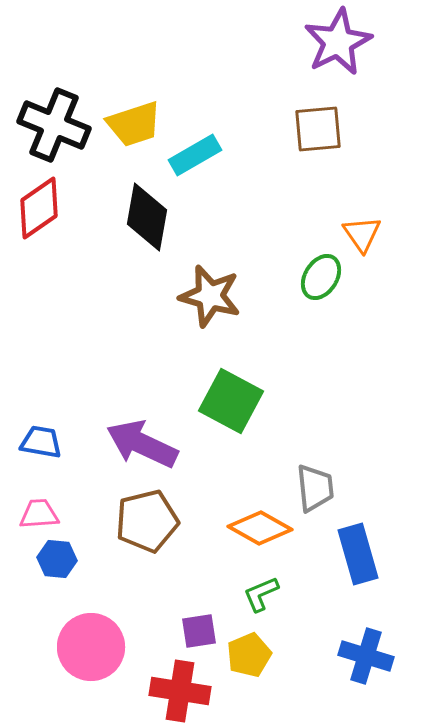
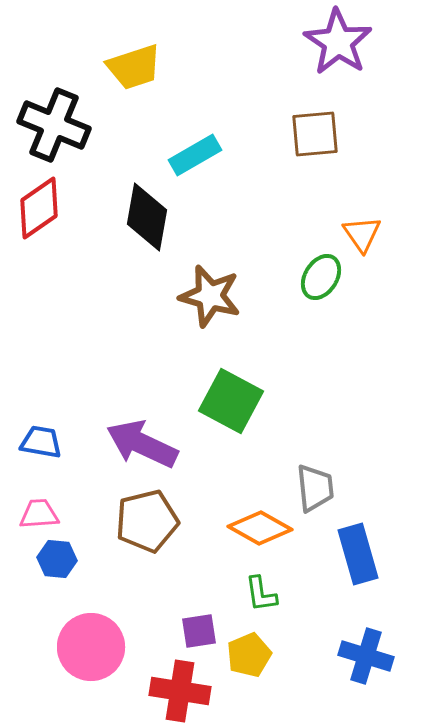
purple star: rotated 12 degrees counterclockwise
yellow trapezoid: moved 57 px up
brown square: moved 3 px left, 5 px down
green L-shape: rotated 75 degrees counterclockwise
